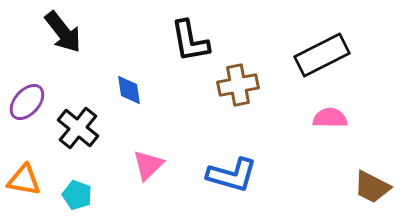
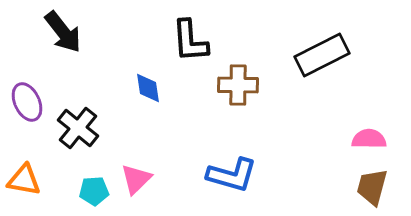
black L-shape: rotated 6 degrees clockwise
brown cross: rotated 12 degrees clockwise
blue diamond: moved 19 px right, 2 px up
purple ellipse: rotated 66 degrees counterclockwise
pink semicircle: moved 39 px right, 21 px down
pink triangle: moved 12 px left, 14 px down
brown trapezoid: rotated 78 degrees clockwise
cyan pentagon: moved 17 px right, 4 px up; rotated 24 degrees counterclockwise
